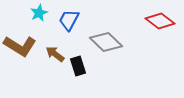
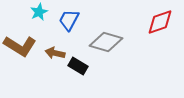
cyan star: moved 1 px up
red diamond: moved 1 px down; rotated 56 degrees counterclockwise
gray diamond: rotated 28 degrees counterclockwise
brown arrow: moved 1 px up; rotated 24 degrees counterclockwise
black rectangle: rotated 42 degrees counterclockwise
